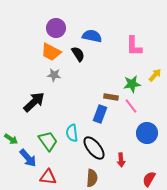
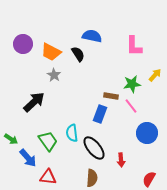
purple circle: moved 33 px left, 16 px down
gray star: rotated 24 degrees clockwise
brown rectangle: moved 1 px up
